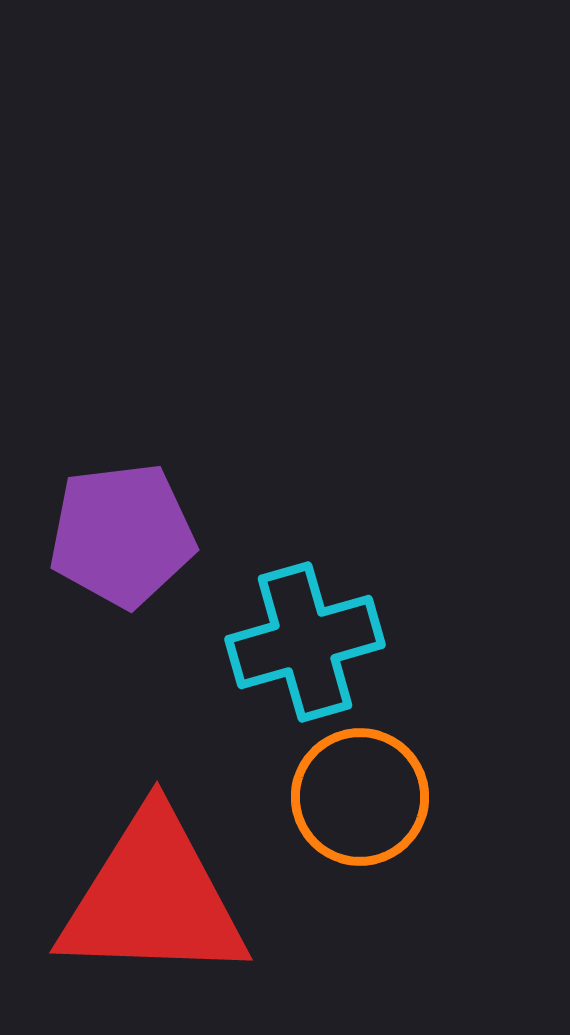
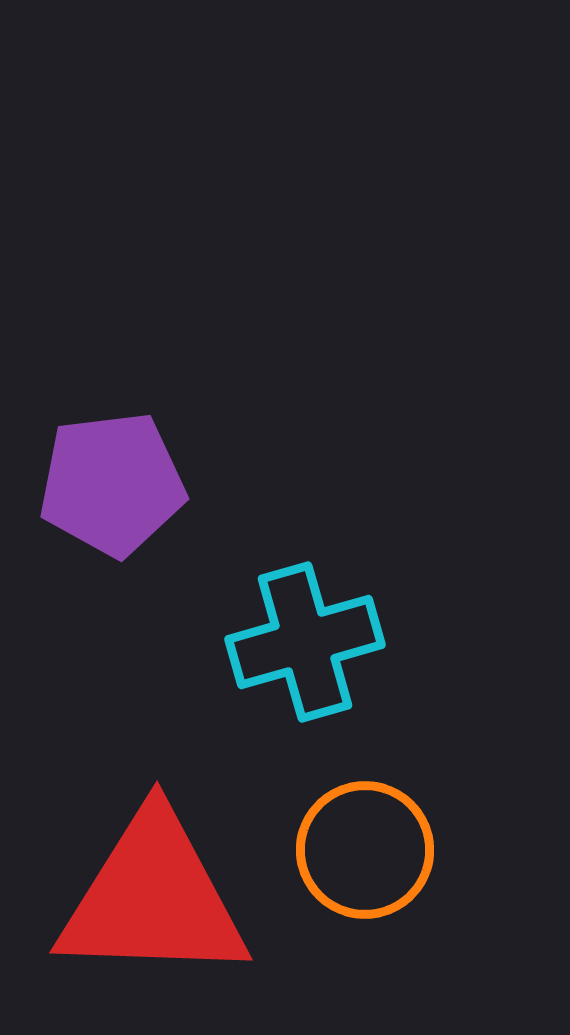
purple pentagon: moved 10 px left, 51 px up
orange circle: moved 5 px right, 53 px down
